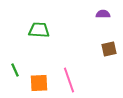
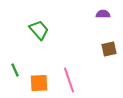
green trapezoid: rotated 45 degrees clockwise
